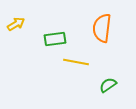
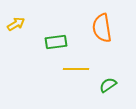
orange semicircle: rotated 16 degrees counterclockwise
green rectangle: moved 1 px right, 3 px down
yellow line: moved 7 px down; rotated 10 degrees counterclockwise
